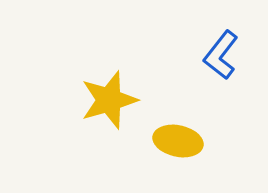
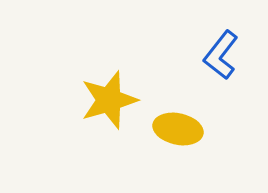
yellow ellipse: moved 12 px up
